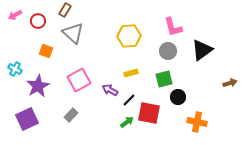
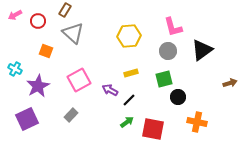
red square: moved 4 px right, 16 px down
